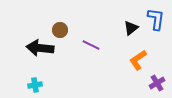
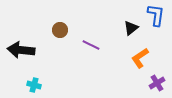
blue L-shape: moved 4 px up
black arrow: moved 19 px left, 2 px down
orange L-shape: moved 2 px right, 2 px up
cyan cross: moved 1 px left; rotated 24 degrees clockwise
